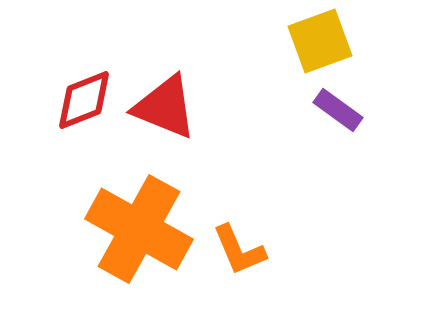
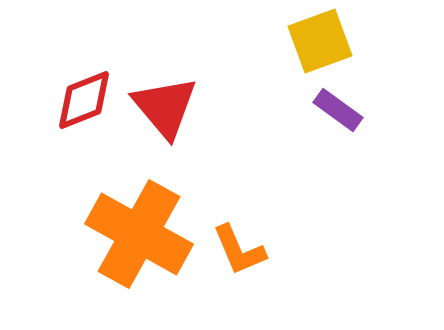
red triangle: rotated 28 degrees clockwise
orange cross: moved 5 px down
